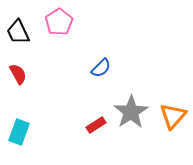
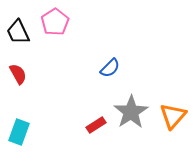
pink pentagon: moved 4 px left
blue semicircle: moved 9 px right
